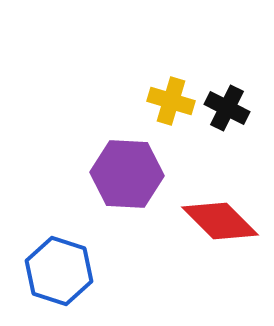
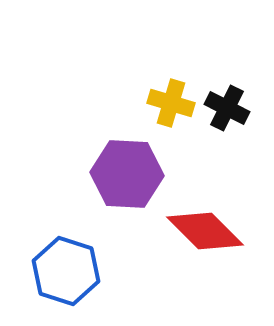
yellow cross: moved 2 px down
red diamond: moved 15 px left, 10 px down
blue hexagon: moved 7 px right
